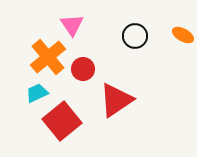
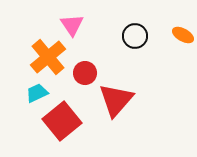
red circle: moved 2 px right, 4 px down
red triangle: rotated 15 degrees counterclockwise
